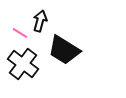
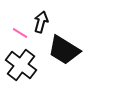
black arrow: moved 1 px right, 1 px down
black cross: moved 2 px left, 1 px down
